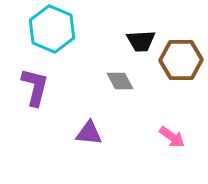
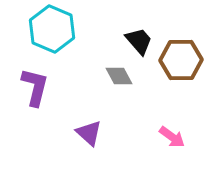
black trapezoid: moved 2 px left; rotated 128 degrees counterclockwise
gray diamond: moved 1 px left, 5 px up
purple triangle: rotated 36 degrees clockwise
